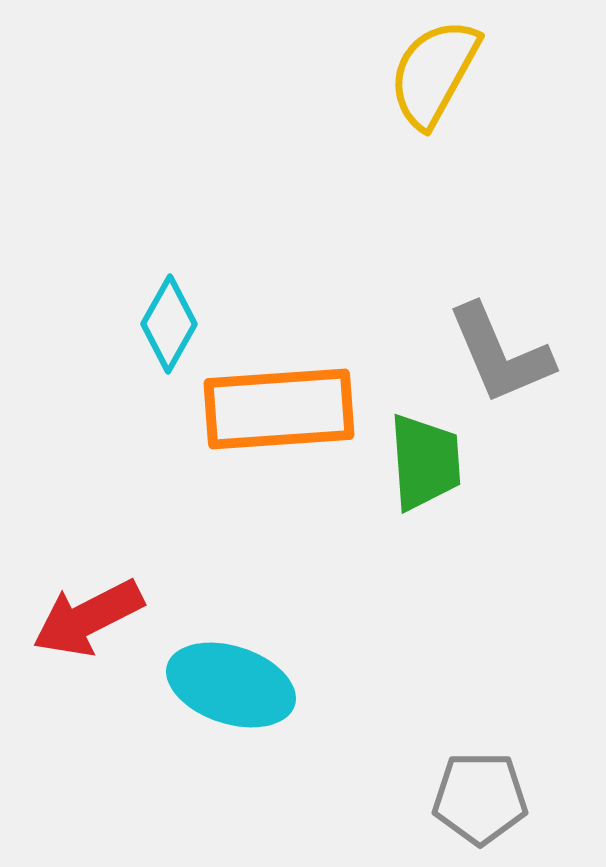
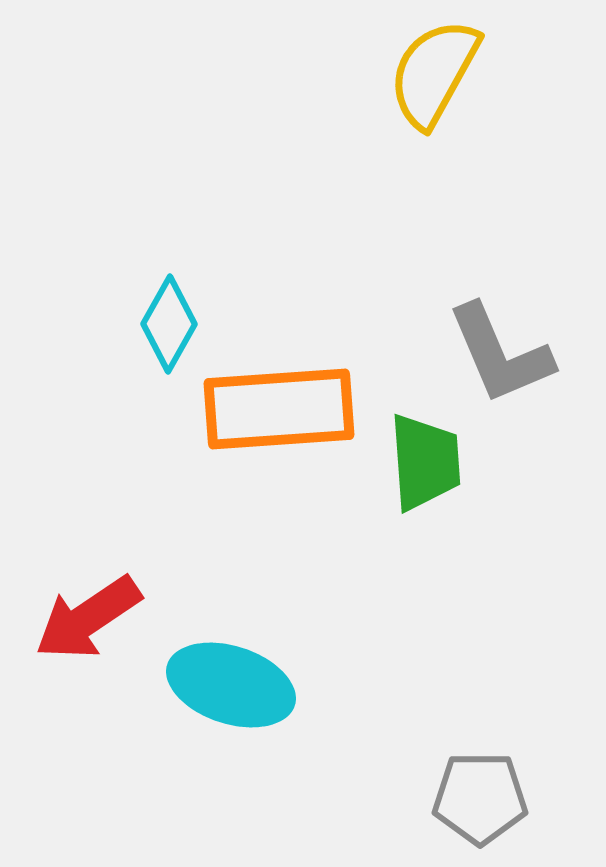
red arrow: rotated 7 degrees counterclockwise
